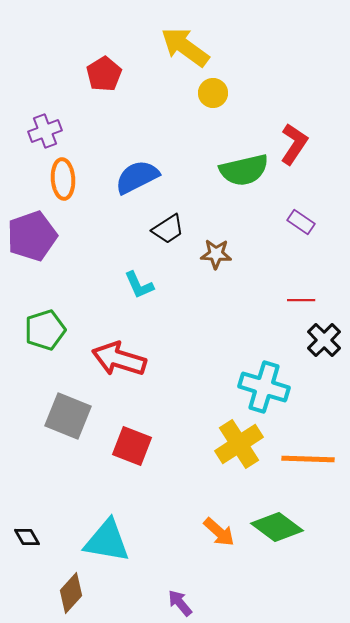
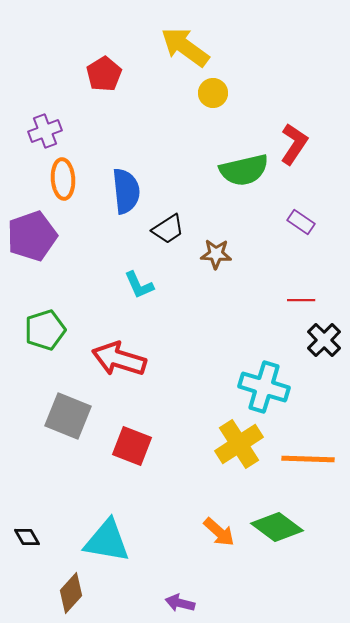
blue semicircle: moved 11 px left, 14 px down; rotated 111 degrees clockwise
purple arrow: rotated 36 degrees counterclockwise
